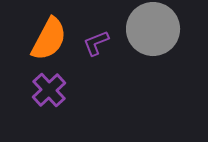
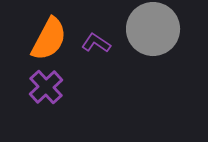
purple L-shape: rotated 56 degrees clockwise
purple cross: moved 3 px left, 3 px up
